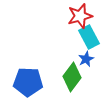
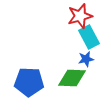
blue star: rotated 14 degrees clockwise
green diamond: moved 1 px down; rotated 56 degrees clockwise
blue pentagon: moved 1 px right
